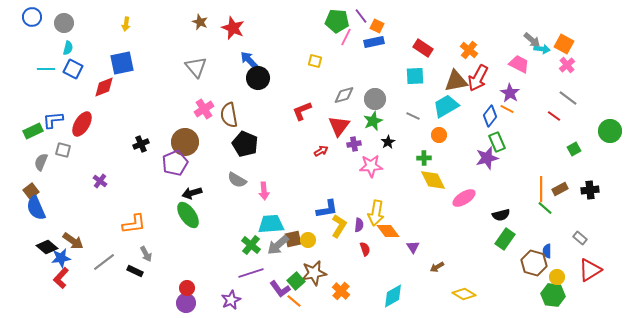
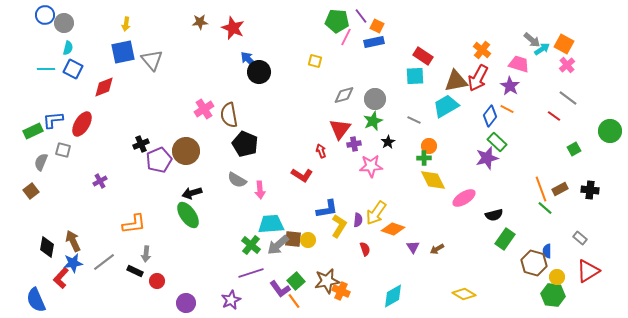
blue circle at (32, 17): moved 13 px right, 2 px up
brown star at (200, 22): rotated 28 degrees counterclockwise
red rectangle at (423, 48): moved 8 px down
cyan arrow at (542, 49): rotated 42 degrees counterclockwise
orange cross at (469, 50): moved 13 px right
blue square at (122, 63): moved 1 px right, 11 px up
pink trapezoid at (519, 64): rotated 10 degrees counterclockwise
gray triangle at (196, 67): moved 44 px left, 7 px up
black circle at (258, 78): moved 1 px right, 6 px up
purple star at (510, 93): moved 7 px up
red L-shape at (302, 111): moved 64 px down; rotated 125 degrees counterclockwise
gray line at (413, 116): moved 1 px right, 4 px down
red triangle at (339, 126): moved 1 px right, 3 px down
orange circle at (439, 135): moved 10 px left, 11 px down
brown circle at (185, 142): moved 1 px right, 9 px down
green rectangle at (497, 142): rotated 24 degrees counterclockwise
red arrow at (321, 151): rotated 80 degrees counterclockwise
purple pentagon at (175, 163): moved 16 px left, 3 px up
purple cross at (100, 181): rotated 24 degrees clockwise
orange line at (541, 189): rotated 20 degrees counterclockwise
black cross at (590, 190): rotated 12 degrees clockwise
pink arrow at (264, 191): moved 4 px left, 1 px up
blue semicircle at (36, 208): moved 92 px down
yellow arrow at (376, 213): rotated 25 degrees clockwise
black semicircle at (501, 215): moved 7 px left
purple semicircle at (359, 225): moved 1 px left, 5 px up
orange diamond at (388, 231): moved 5 px right, 2 px up; rotated 35 degrees counterclockwise
brown square at (293, 239): rotated 18 degrees clockwise
brown arrow at (73, 241): rotated 150 degrees counterclockwise
black diamond at (47, 247): rotated 60 degrees clockwise
gray arrow at (146, 254): rotated 35 degrees clockwise
blue star at (61, 258): moved 12 px right, 5 px down
brown arrow at (437, 267): moved 18 px up
red triangle at (590, 270): moved 2 px left, 1 px down
brown star at (314, 273): moved 13 px right, 8 px down
red circle at (187, 288): moved 30 px left, 7 px up
orange cross at (341, 291): rotated 18 degrees counterclockwise
orange line at (294, 301): rotated 14 degrees clockwise
